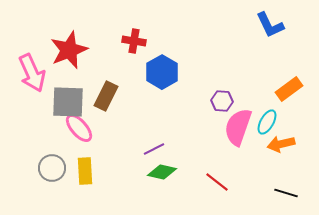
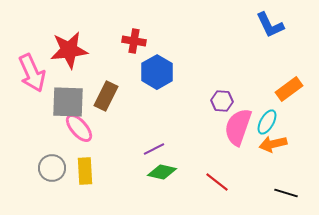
red star: rotated 15 degrees clockwise
blue hexagon: moved 5 px left
orange arrow: moved 8 px left
